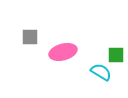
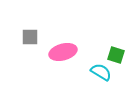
green square: rotated 18 degrees clockwise
